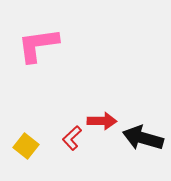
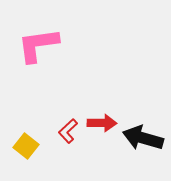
red arrow: moved 2 px down
red L-shape: moved 4 px left, 7 px up
